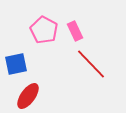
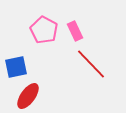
blue square: moved 3 px down
